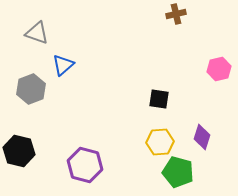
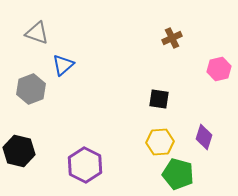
brown cross: moved 4 px left, 24 px down; rotated 12 degrees counterclockwise
purple diamond: moved 2 px right
purple hexagon: rotated 12 degrees clockwise
green pentagon: moved 2 px down
